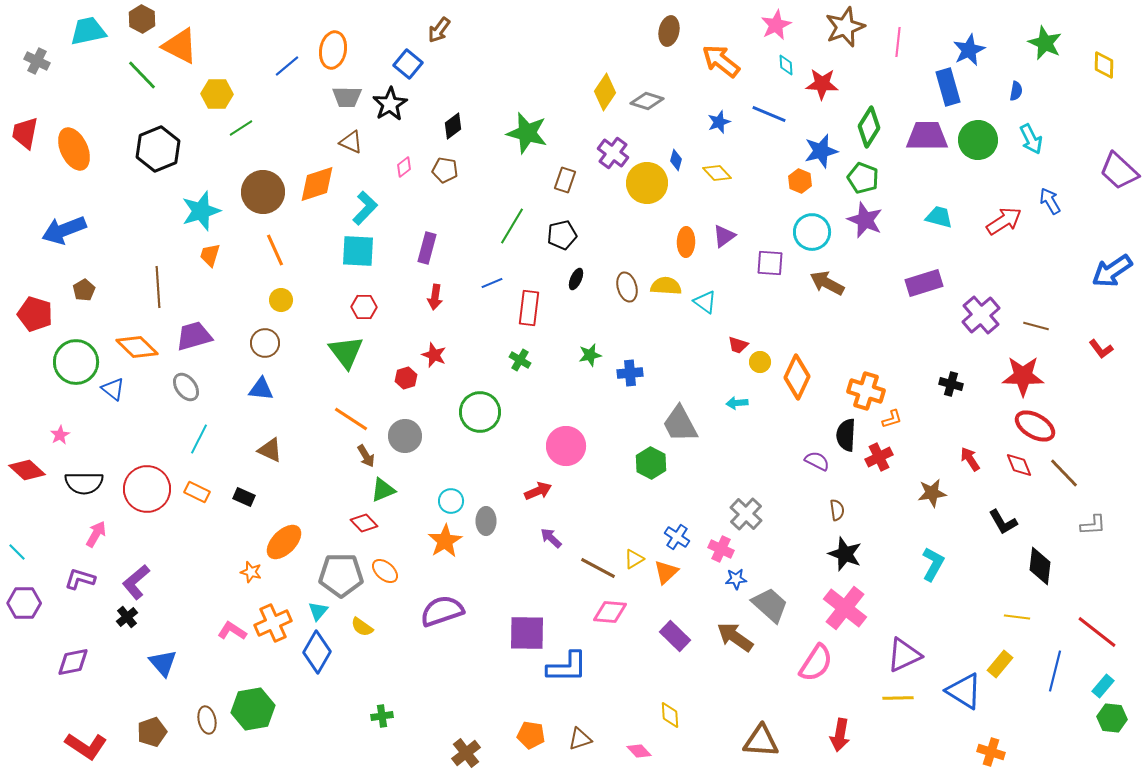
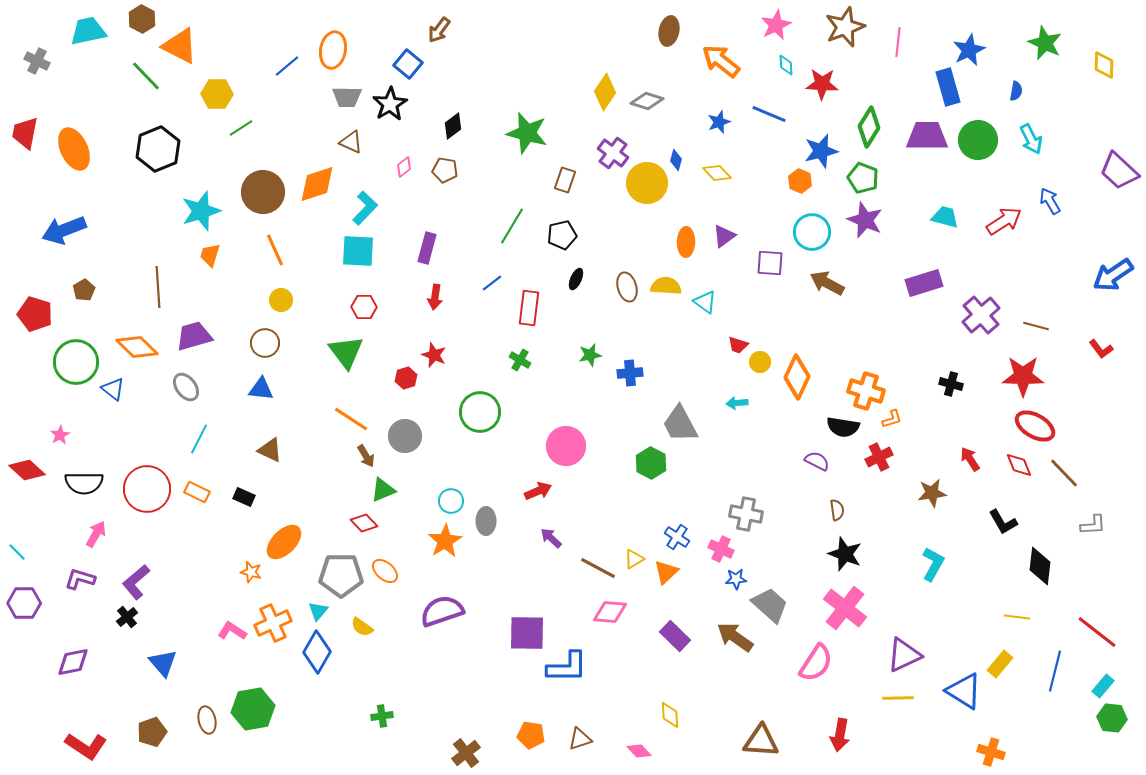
green line at (142, 75): moved 4 px right, 1 px down
cyan trapezoid at (939, 217): moved 6 px right
blue arrow at (1112, 271): moved 1 px right, 4 px down
blue line at (492, 283): rotated 15 degrees counterclockwise
black semicircle at (846, 435): moved 3 px left, 8 px up; rotated 84 degrees counterclockwise
gray cross at (746, 514): rotated 32 degrees counterclockwise
